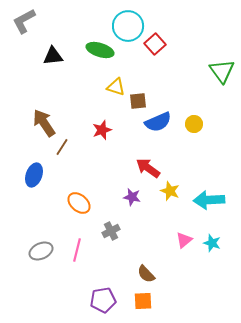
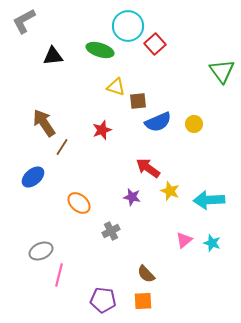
blue ellipse: moved 1 px left, 2 px down; rotated 30 degrees clockwise
pink line: moved 18 px left, 25 px down
purple pentagon: rotated 15 degrees clockwise
